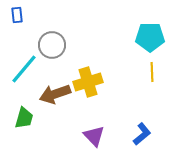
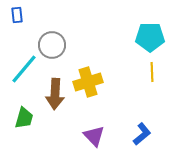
brown arrow: rotated 68 degrees counterclockwise
